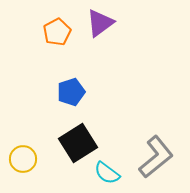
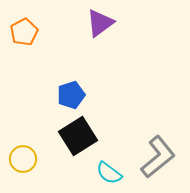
orange pentagon: moved 33 px left
blue pentagon: moved 3 px down
black square: moved 7 px up
gray L-shape: moved 2 px right
cyan semicircle: moved 2 px right
